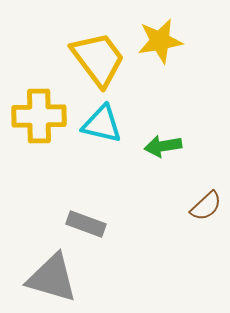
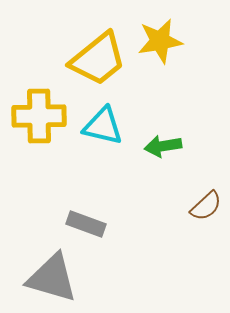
yellow trapezoid: rotated 88 degrees clockwise
cyan triangle: moved 1 px right, 2 px down
